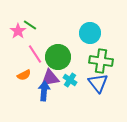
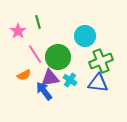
green line: moved 8 px right, 3 px up; rotated 40 degrees clockwise
cyan circle: moved 5 px left, 3 px down
green cross: rotated 30 degrees counterclockwise
blue triangle: rotated 45 degrees counterclockwise
blue arrow: rotated 42 degrees counterclockwise
